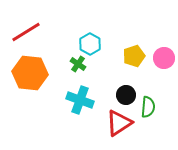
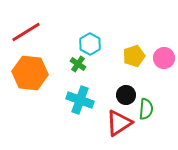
green semicircle: moved 2 px left, 2 px down
